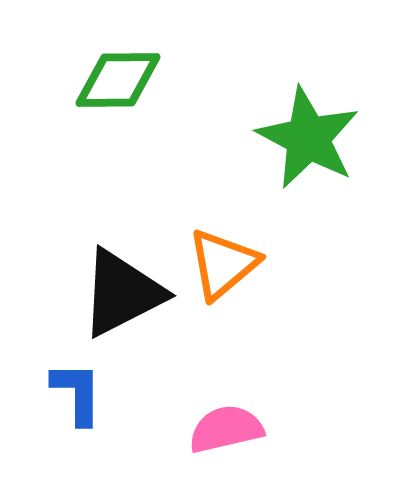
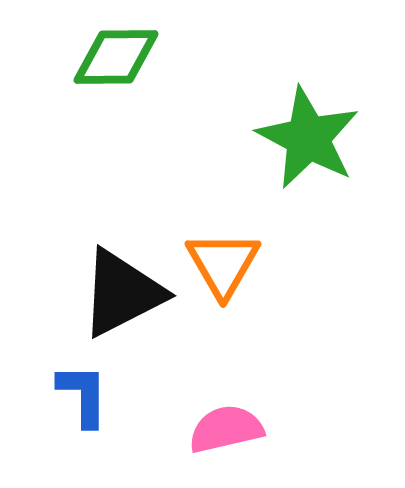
green diamond: moved 2 px left, 23 px up
orange triangle: rotated 20 degrees counterclockwise
blue L-shape: moved 6 px right, 2 px down
